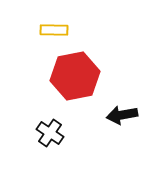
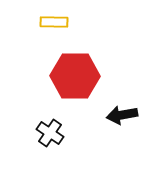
yellow rectangle: moved 8 px up
red hexagon: rotated 12 degrees clockwise
